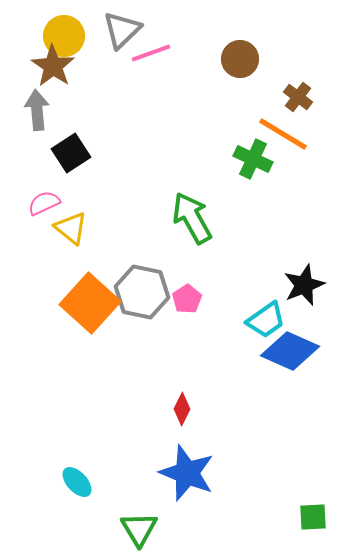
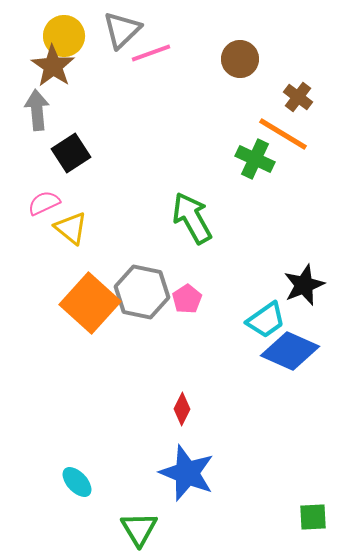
green cross: moved 2 px right
